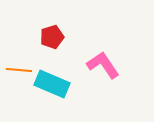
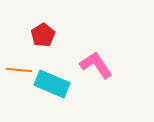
red pentagon: moved 9 px left, 2 px up; rotated 15 degrees counterclockwise
pink L-shape: moved 7 px left
